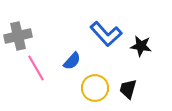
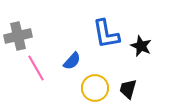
blue L-shape: rotated 32 degrees clockwise
black star: rotated 15 degrees clockwise
